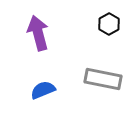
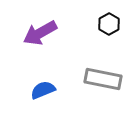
purple arrow: moved 2 px right; rotated 104 degrees counterclockwise
